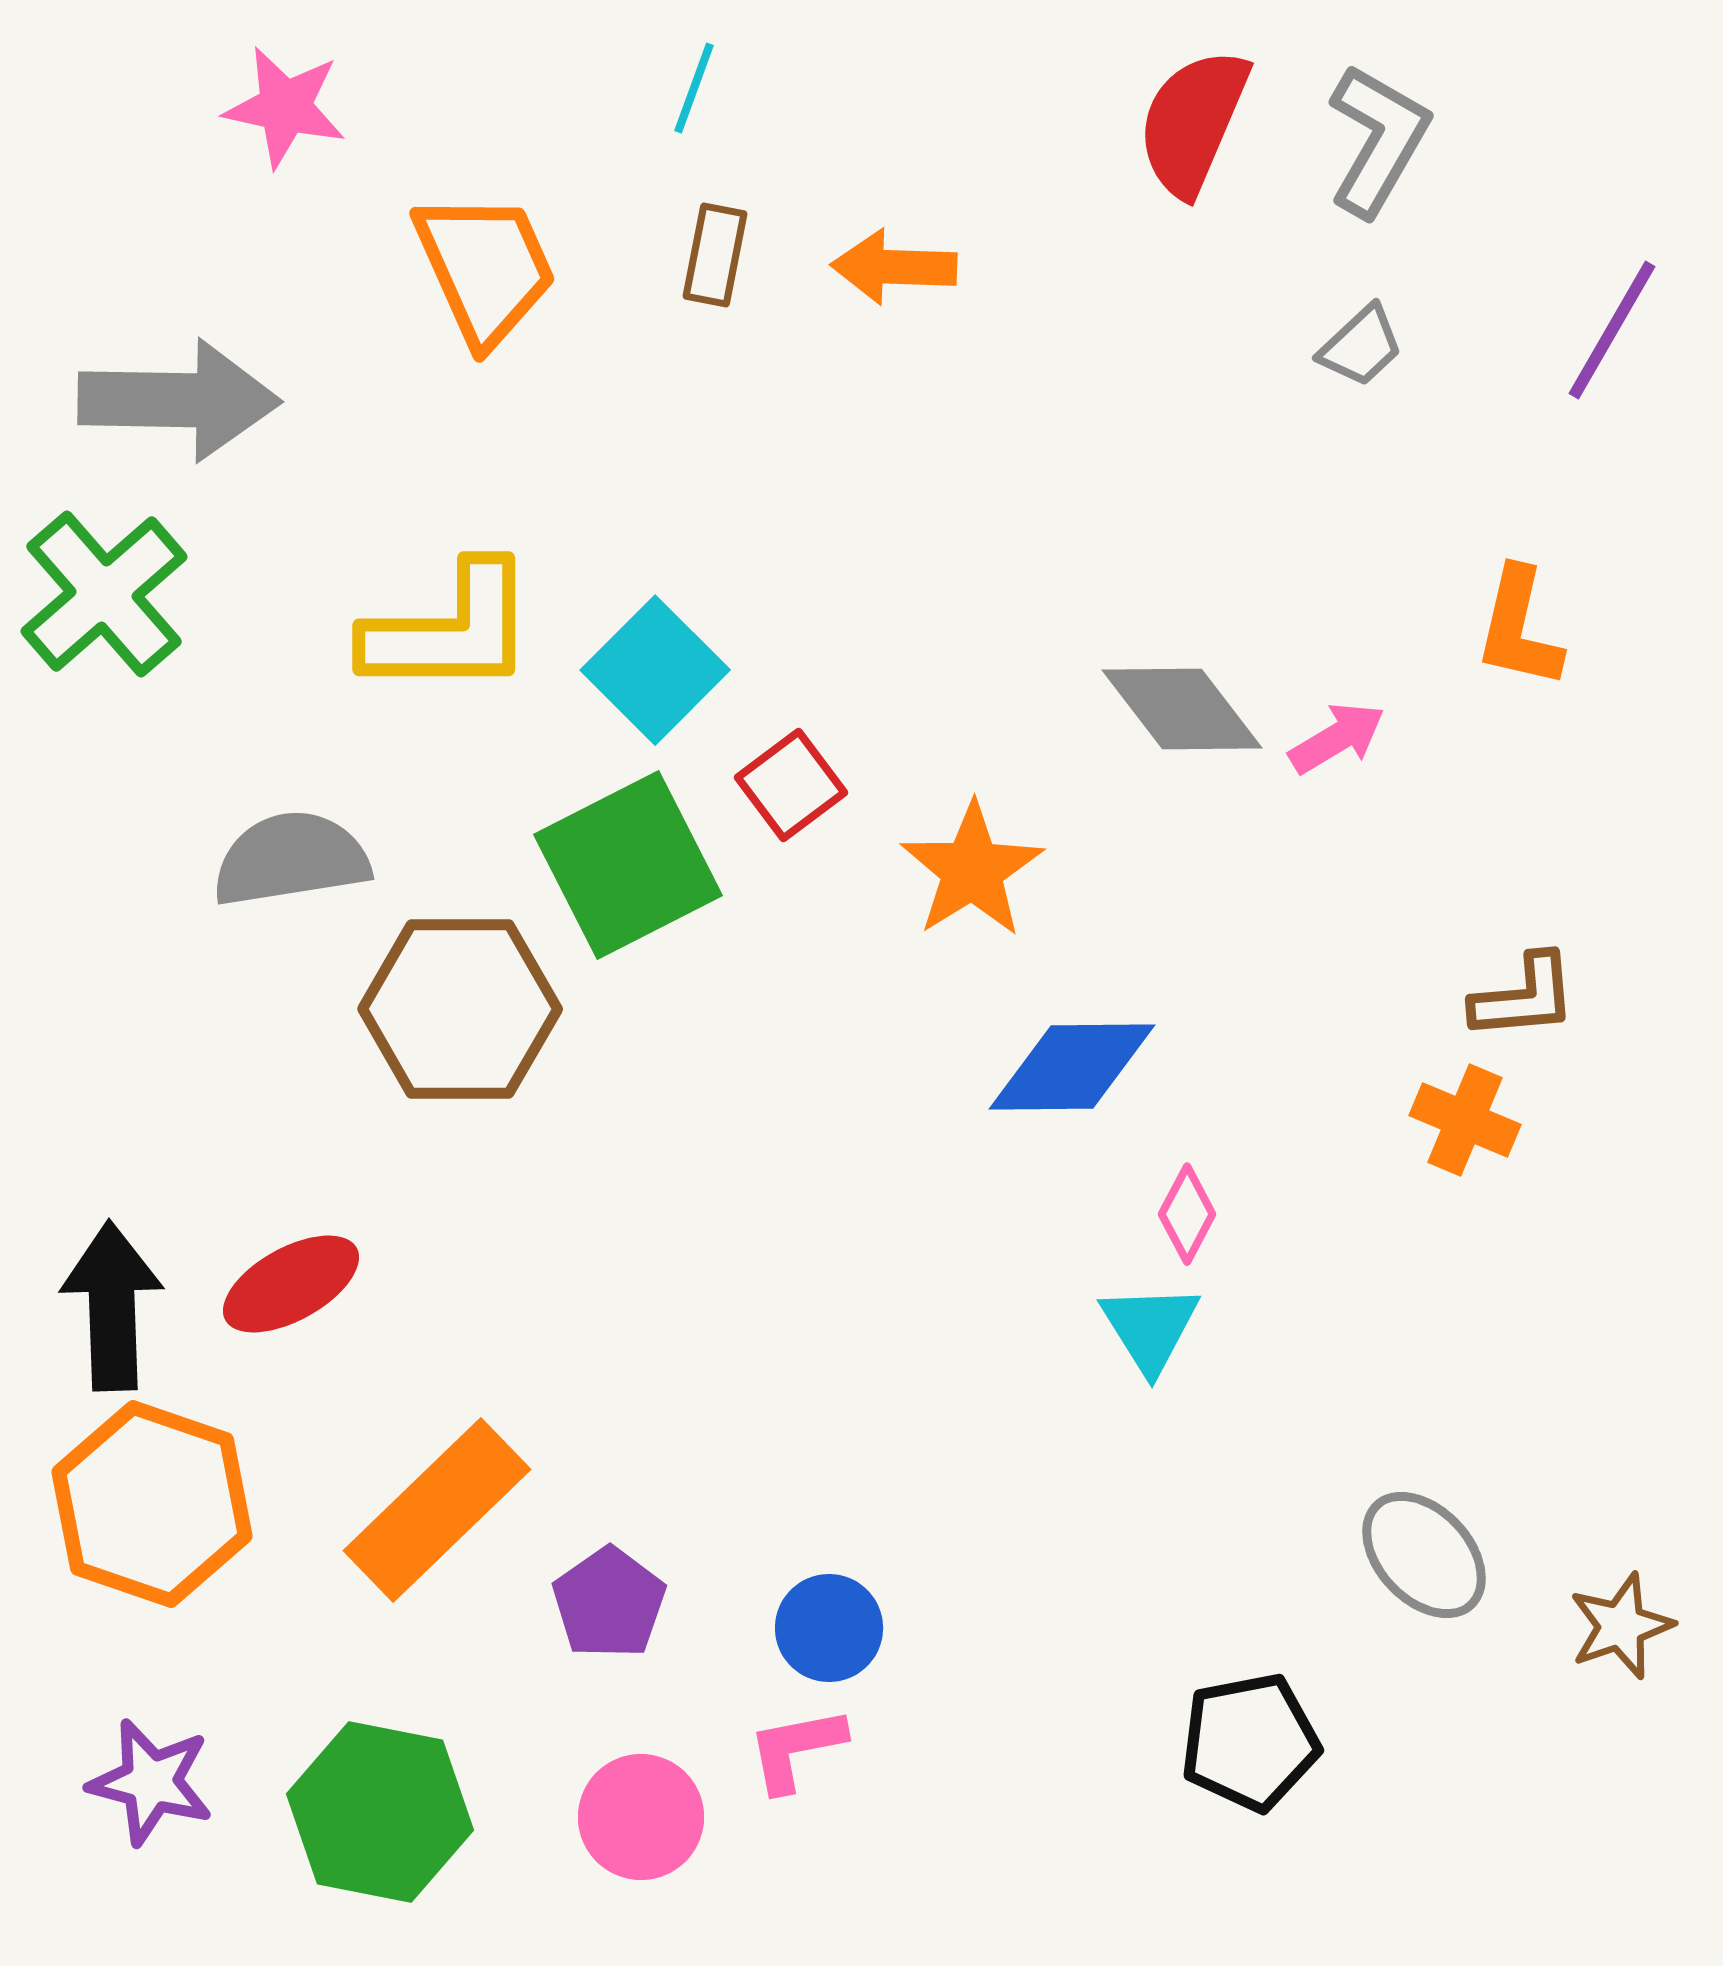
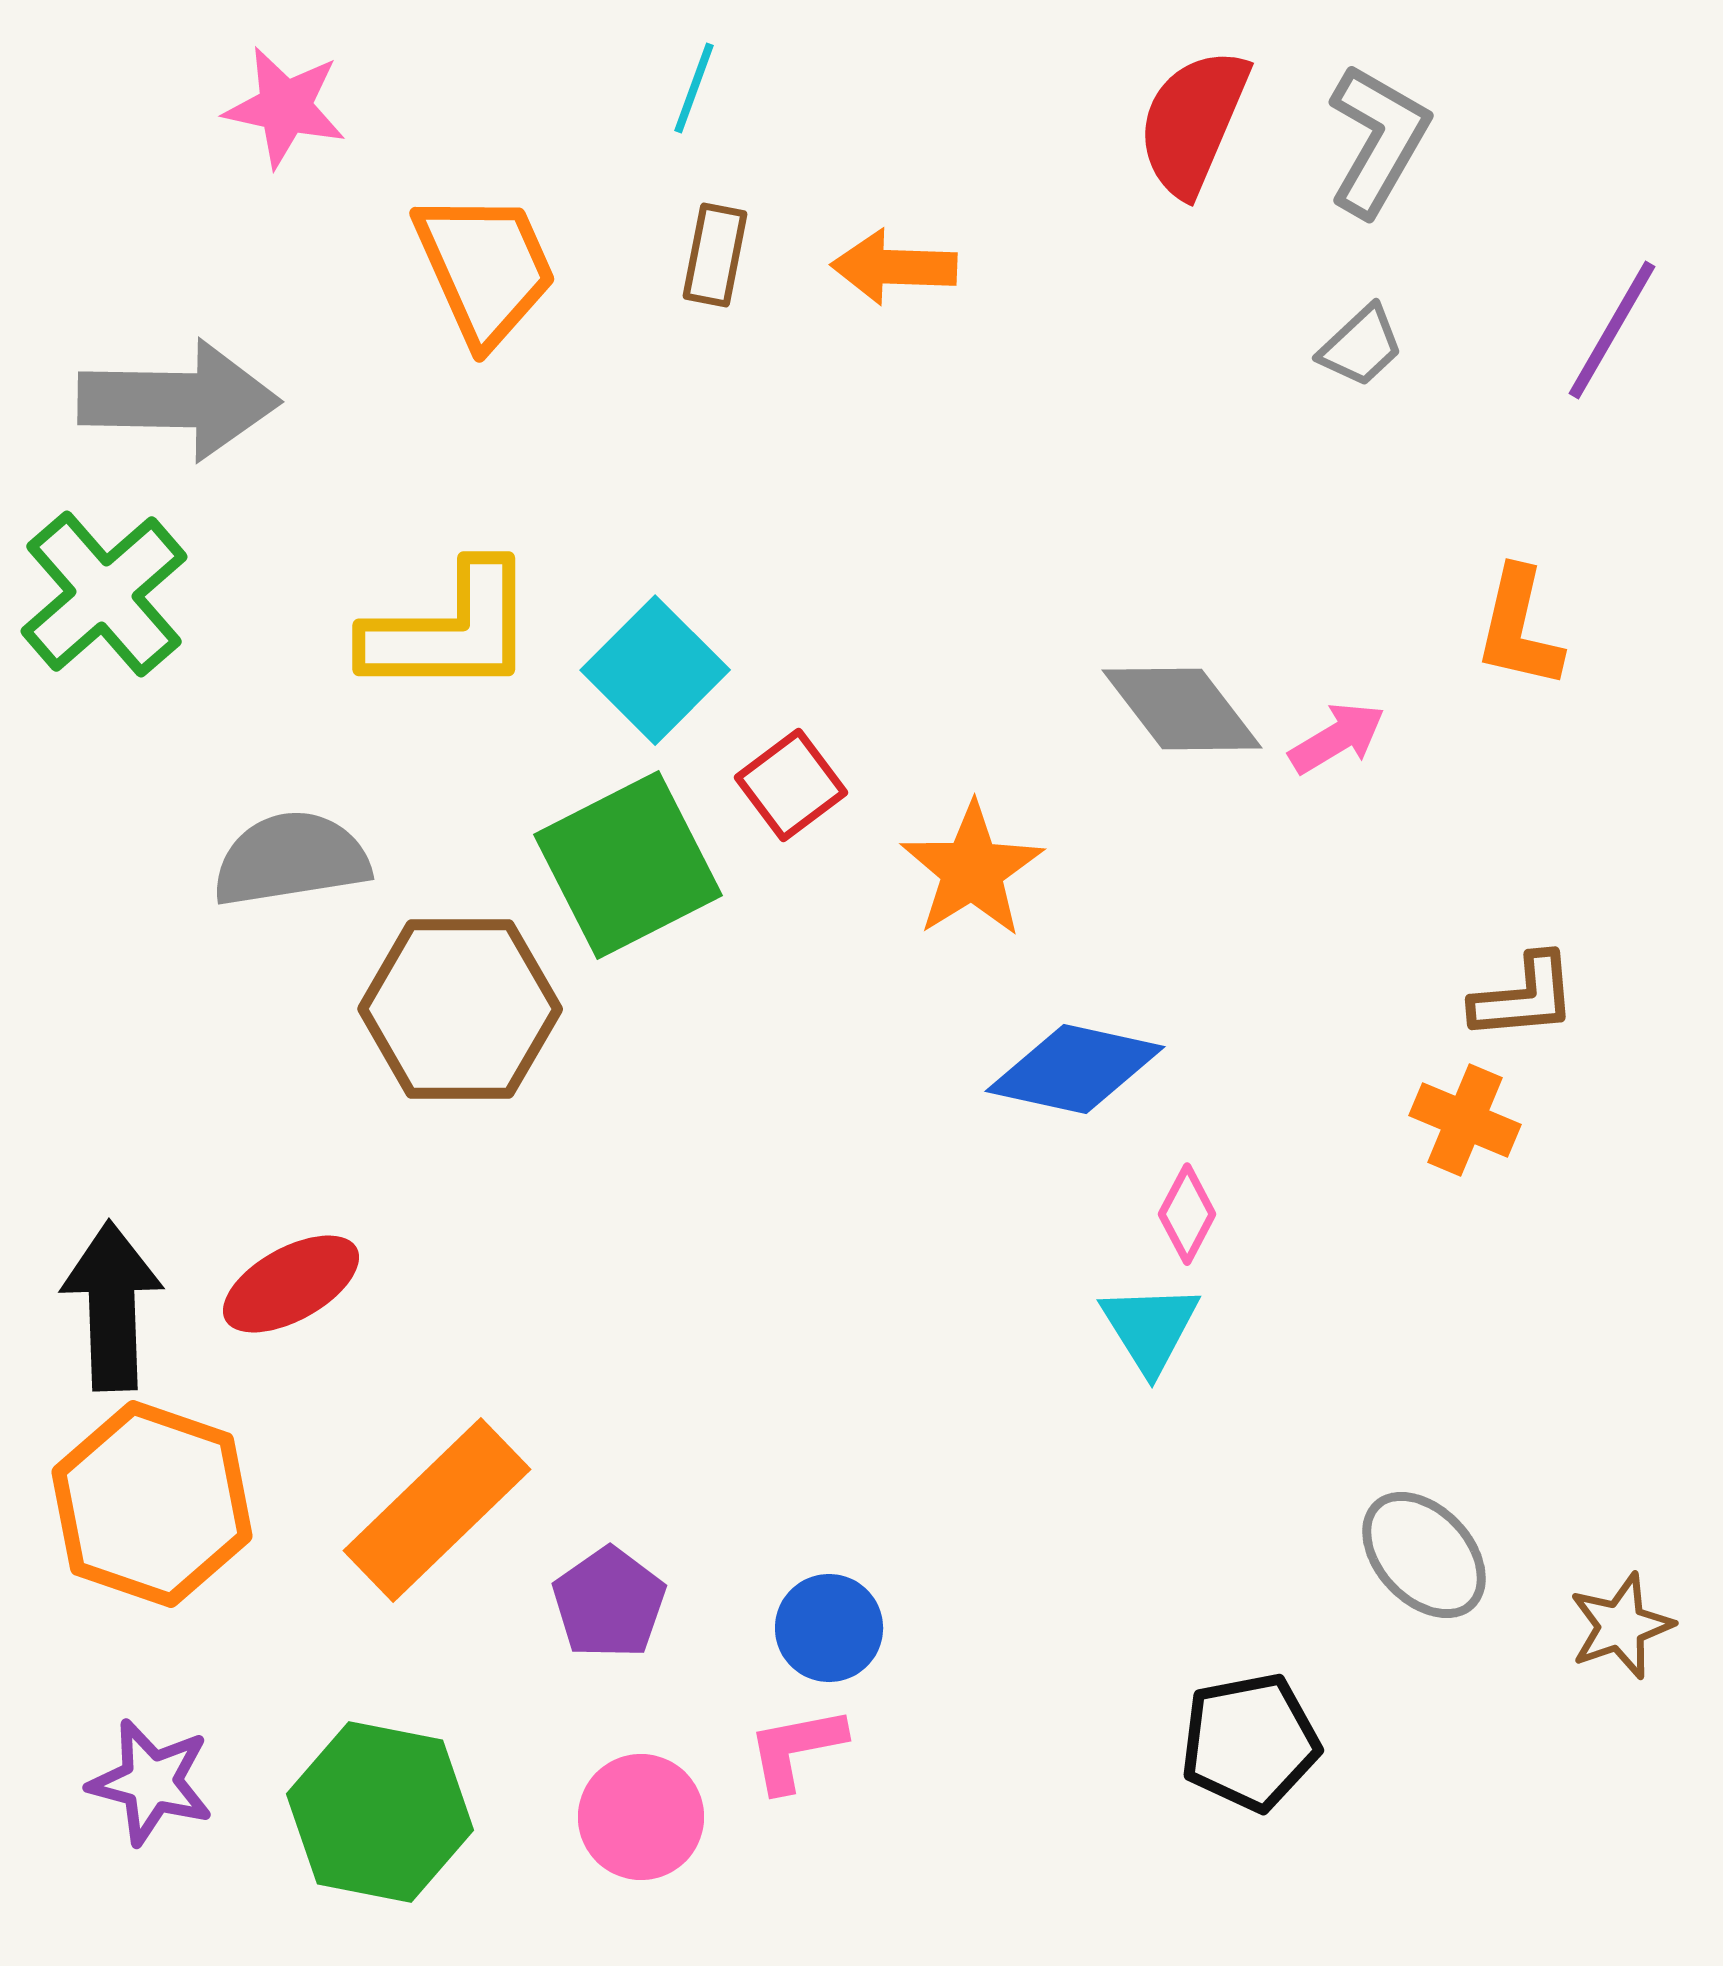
blue diamond: moved 3 px right, 2 px down; rotated 13 degrees clockwise
